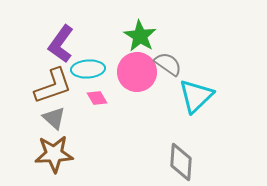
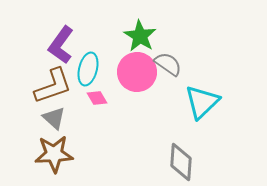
purple L-shape: moved 1 px down
cyan ellipse: rotated 72 degrees counterclockwise
cyan triangle: moved 6 px right, 6 px down
